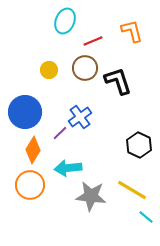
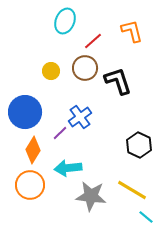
red line: rotated 18 degrees counterclockwise
yellow circle: moved 2 px right, 1 px down
